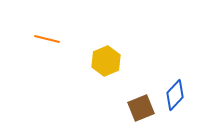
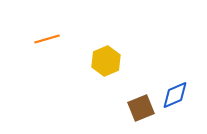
orange line: rotated 30 degrees counterclockwise
blue diamond: rotated 24 degrees clockwise
